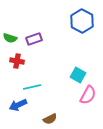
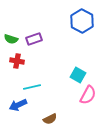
green semicircle: moved 1 px right, 1 px down
